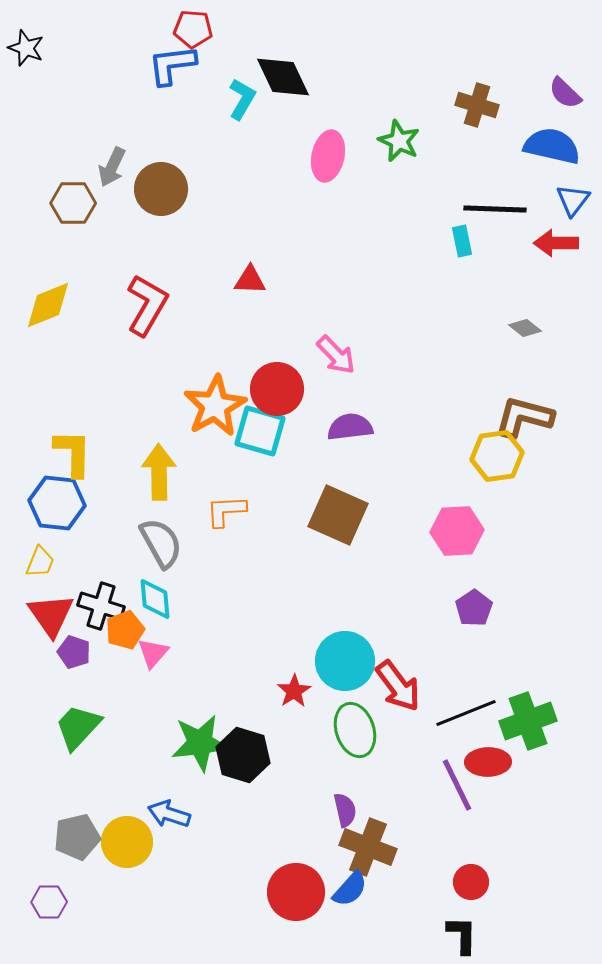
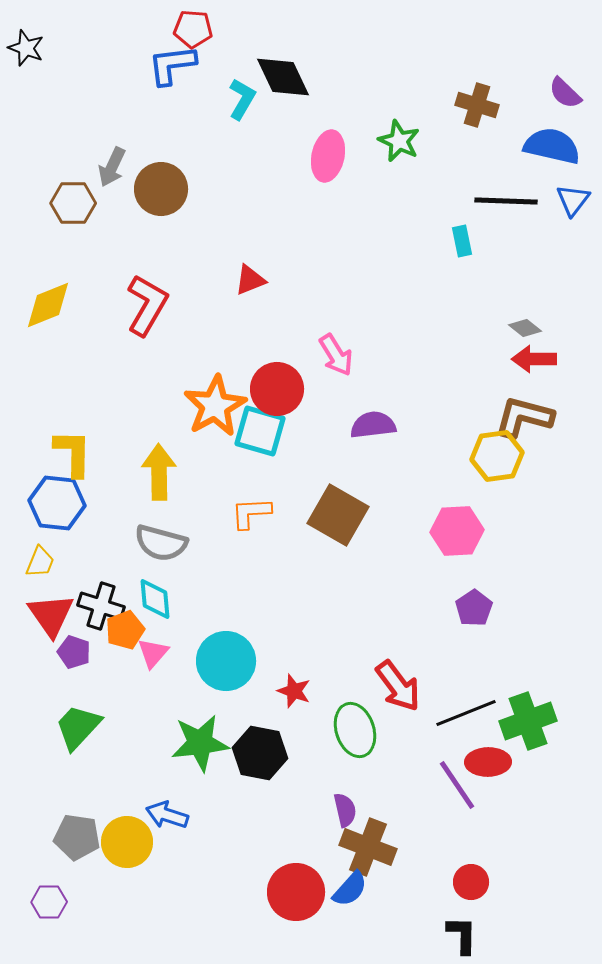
black line at (495, 209): moved 11 px right, 8 px up
red arrow at (556, 243): moved 22 px left, 116 px down
red triangle at (250, 280): rotated 24 degrees counterclockwise
pink arrow at (336, 355): rotated 12 degrees clockwise
purple semicircle at (350, 427): moved 23 px right, 2 px up
orange L-shape at (226, 511): moved 25 px right, 2 px down
brown square at (338, 515): rotated 6 degrees clockwise
gray semicircle at (161, 543): rotated 134 degrees clockwise
cyan circle at (345, 661): moved 119 px left
red star at (294, 691): rotated 20 degrees counterclockwise
black hexagon at (243, 755): moved 17 px right, 2 px up; rotated 6 degrees counterclockwise
purple line at (457, 785): rotated 8 degrees counterclockwise
blue arrow at (169, 814): moved 2 px left, 1 px down
gray pentagon at (77, 837): rotated 21 degrees clockwise
